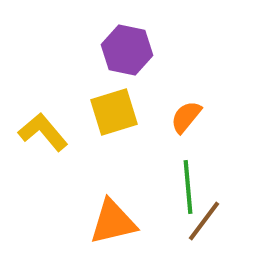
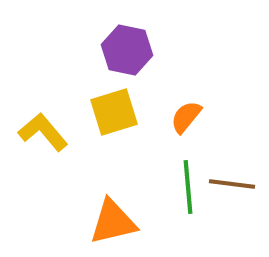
brown line: moved 28 px right, 37 px up; rotated 60 degrees clockwise
